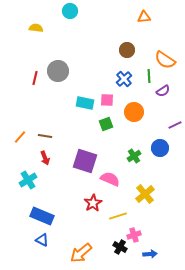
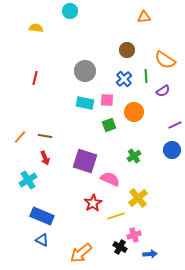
gray circle: moved 27 px right
green line: moved 3 px left
green square: moved 3 px right, 1 px down
blue circle: moved 12 px right, 2 px down
yellow cross: moved 7 px left, 4 px down
yellow line: moved 2 px left
